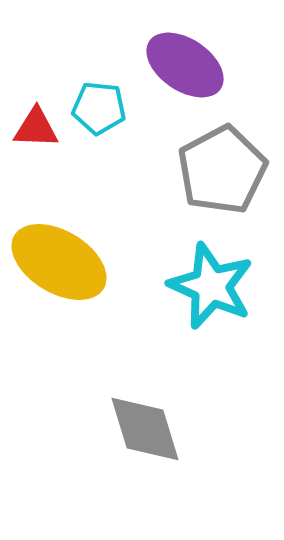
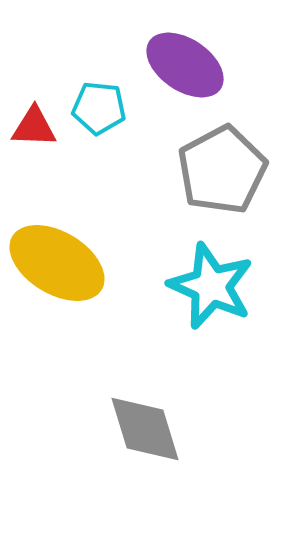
red triangle: moved 2 px left, 1 px up
yellow ellipse: moved 2 px left, 1 px down
